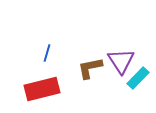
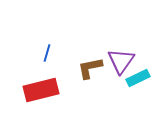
purple triangle: rotated 8 degrees clockwise
cyan rectangle: rotated 20 degrees clockwise
red rectangle: moved 1 px left, 1 px down
